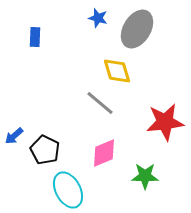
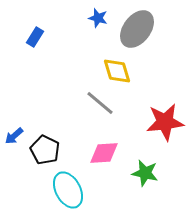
gray ellipse: rotated 6 degrees clockwise
blue rectangle: rotated 30 degrees clockwise
pink diamond: rotated 20 degrees clockwise
green star: moved 3 px up; rotated 12 degrees clockwise
